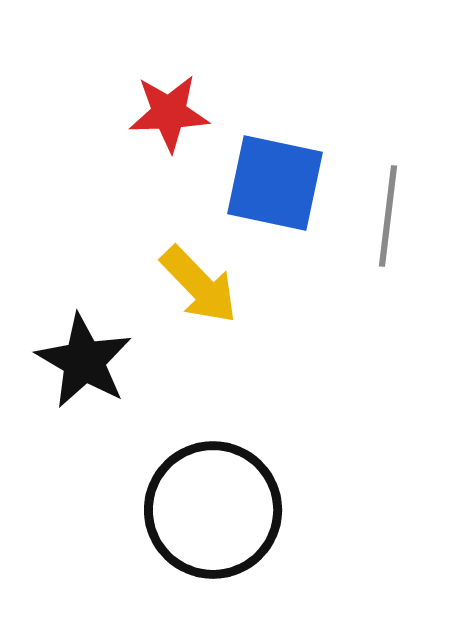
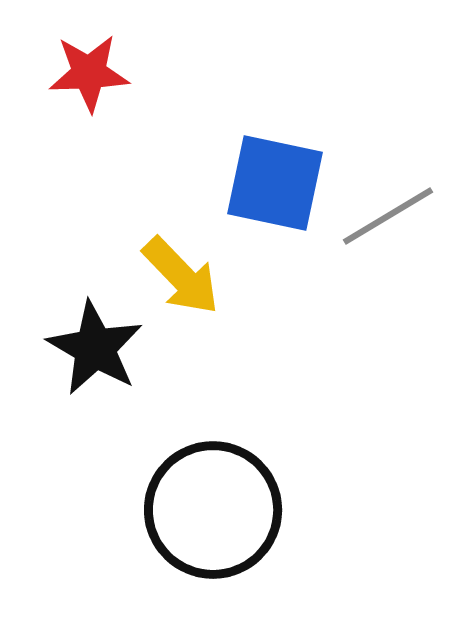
red star: moved 80 px left, 40 px up
gray line: rotated 52 degrees clockwise
yellow arrow: moved 18 px left, 9 px up
black star: moved 11 px right, 13 px up
